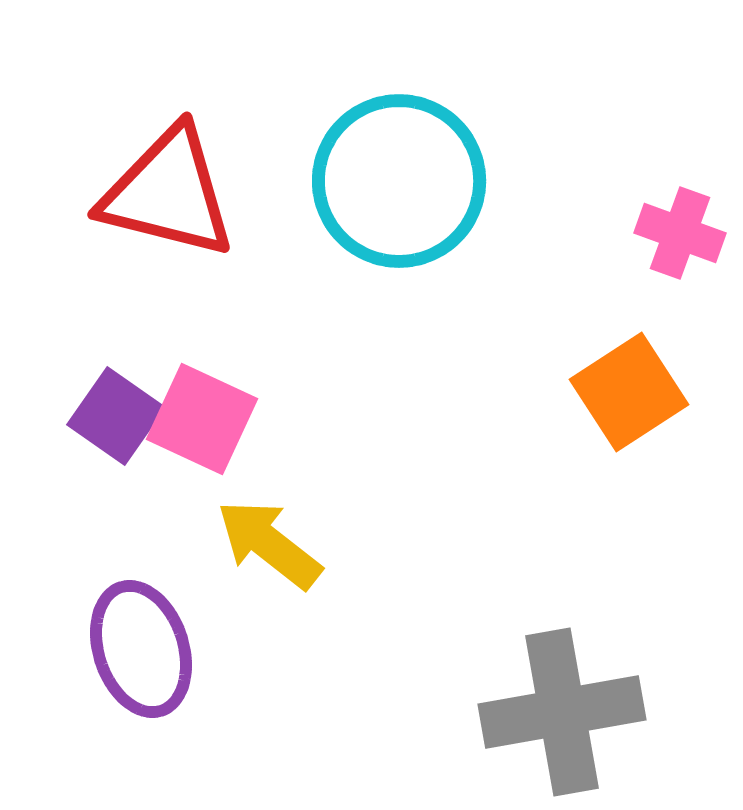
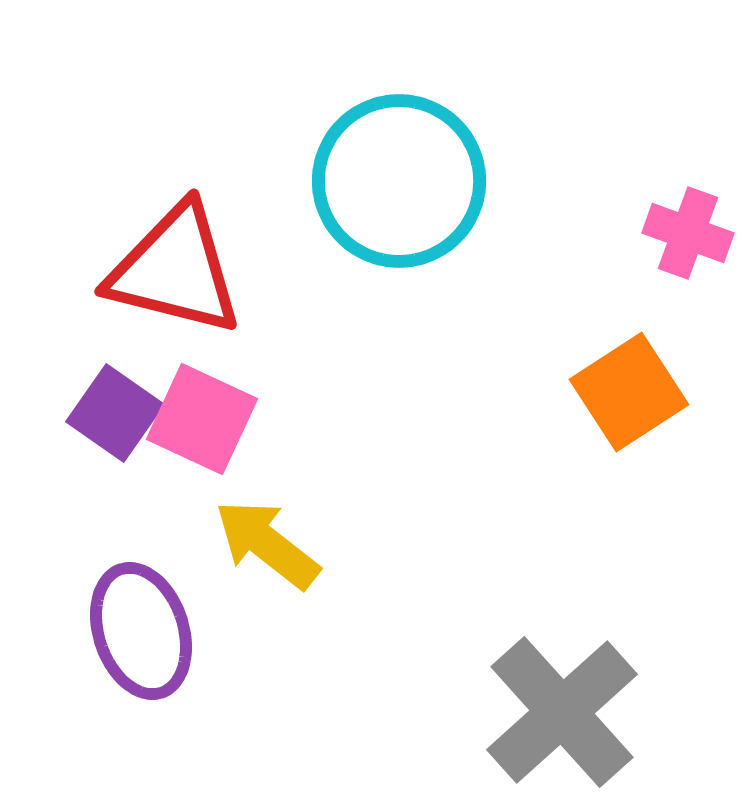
red triangle: moved 7 px right, 77 px down
pink cross: moved 8 px right
purple square: moved 1 px left, 3 px up
yellow arrow: moved 2 px left
purple ellipse: moved 18 px up
gray cross: rotated 32 degrees counterclockwise
